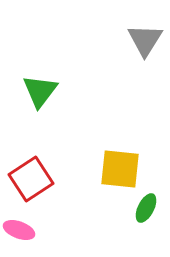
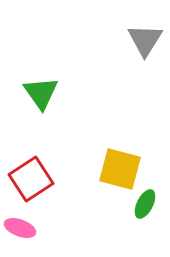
green triangle: moved 1 px right, 2 px down; rotated 12 degrees counterclockwise
yellow square: rotated 9 degrees clockwise
green ellipse: moved 1 px left, 4 px up
pink ellipse: moved 1 px right, 2 px up
